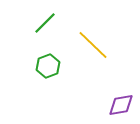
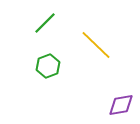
yellow line: moved 3 px right
